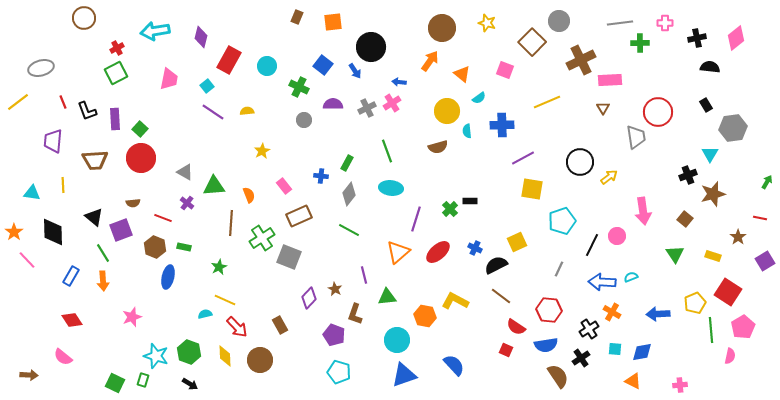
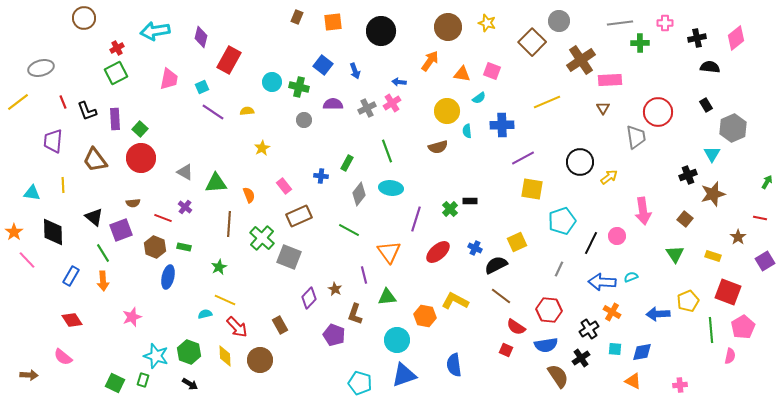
brown circle at (442, 28): moved 6 px right, 1 px up
black circle at (371, 47): moved 10 px right, 16 px up
brown cross at (581, 60): rotated 8 degrees counterclockwise
cyan circle at (267, 66): moved 5 px right, 16 px down
pink square at (505, 70): moved 13 px left, 1 px down
blue arrow at (355, 71): rotated 14 degrees clockwise
orange triangle at (462, 74): rotated 30 degrees counterclockwise
cyan square at (207, 86): moved 5 px left, 1 px down; rotated 16 degrees clockwise
green cross at (299, 87): rotated 12 degrees counterclockwise
gray hexagon at (733, 128): rotated 16 degrees counterclockwise
yellow star at (262, 151): moved 3 px up
cyan triangle at (710, 154): moved 2 px right
brown trapezoid at (95, 160): rotated 56 degrees clockwise
green triangle at (214, 186): moved 2 px right, 3 px up
gray diamond at (349, 194): moved 10 px right
purple cross at (187, 203): moved 2 px left, 4 px down
brown line at (231, 223): moved 2 px left, 1 px down
green cross at (262, 238): rotated 15 degrees counterclockwise
black line at (592, 245): moved 1 px left, 2 px up
orange triangle at (398, 252): moved 9 px left; rotated 25 degrees counterclockwise
red square at (728, 292): rotated 12 degrees counterclockwise
yellow pentagon at (695, 303): moved 7 px left, 2 px up
blue semicircle at (454, 365): rotated 145 degrees counterclockwise
cyan pentagon at (339, 372): moved 21 px right, 11 px down
